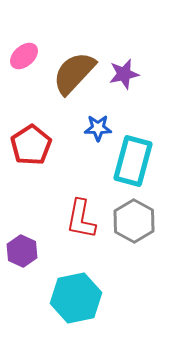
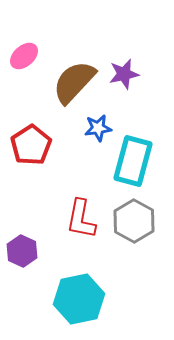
brown semicircle: moved 9 px down
blue star: rotated 8 degrees counterclockwise
cyan hexagon: moved 3 px right, 1 px down
